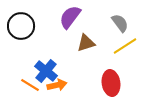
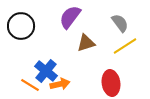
orange arrow: moved 3 px right, 1 px up
